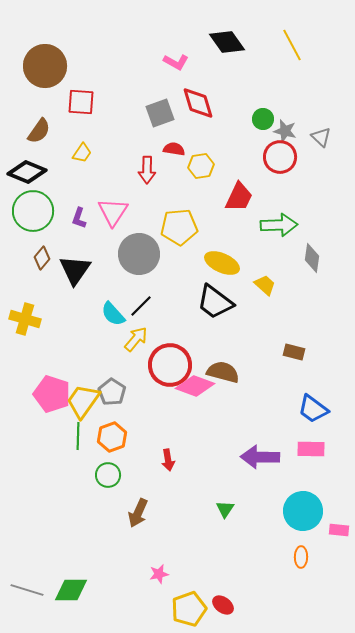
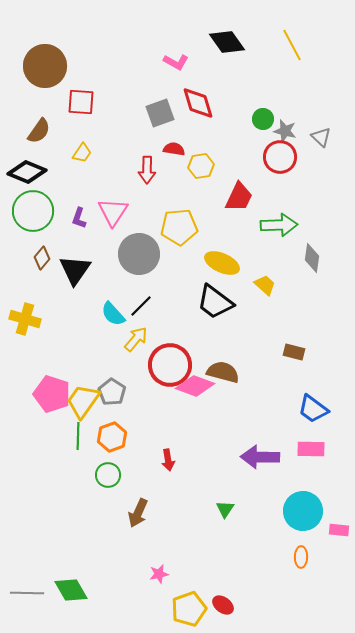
gray line at (27, 590): moved 3 px down; rotated 16 degrees counterclockwise
green diamond at (71, 590): rotated 60 degrees clockwise
